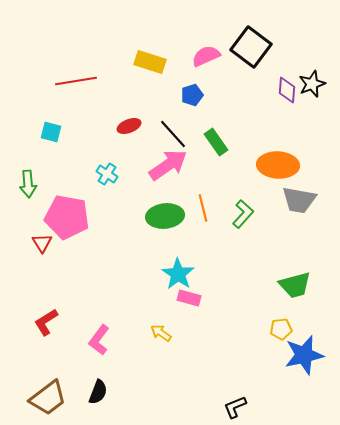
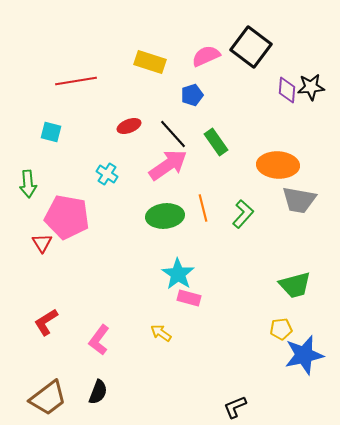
black star: moved 1 px left, 3 px down; rotated 16 degrees clockwise
